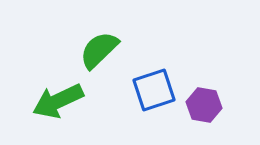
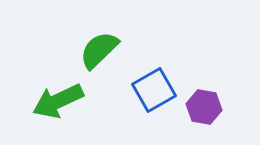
blue square: rotated 12 degrees counterclockwise
purple hexagon: moved 2 px down
